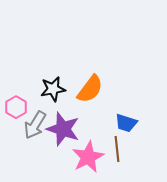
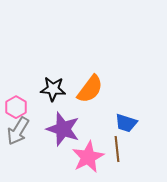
black star: rotated 15 degrees clockwise
gray arrow: moved 17 px left, 6 px down
